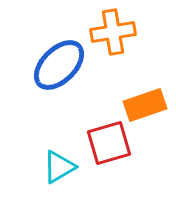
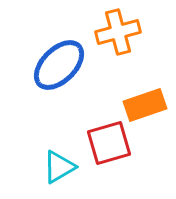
orange cross: moved 5 px right; rotated 6 degrees counterclockwise
